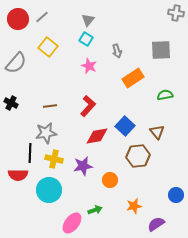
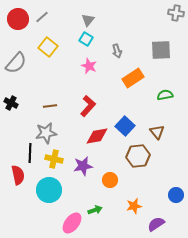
red semicircle: rotated 102 degrees counterclockwise
